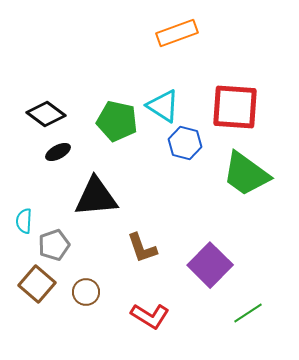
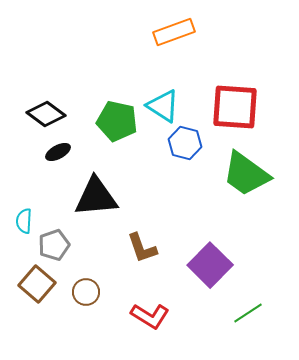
orange rectangle: moved 3 px left, 1 px up
